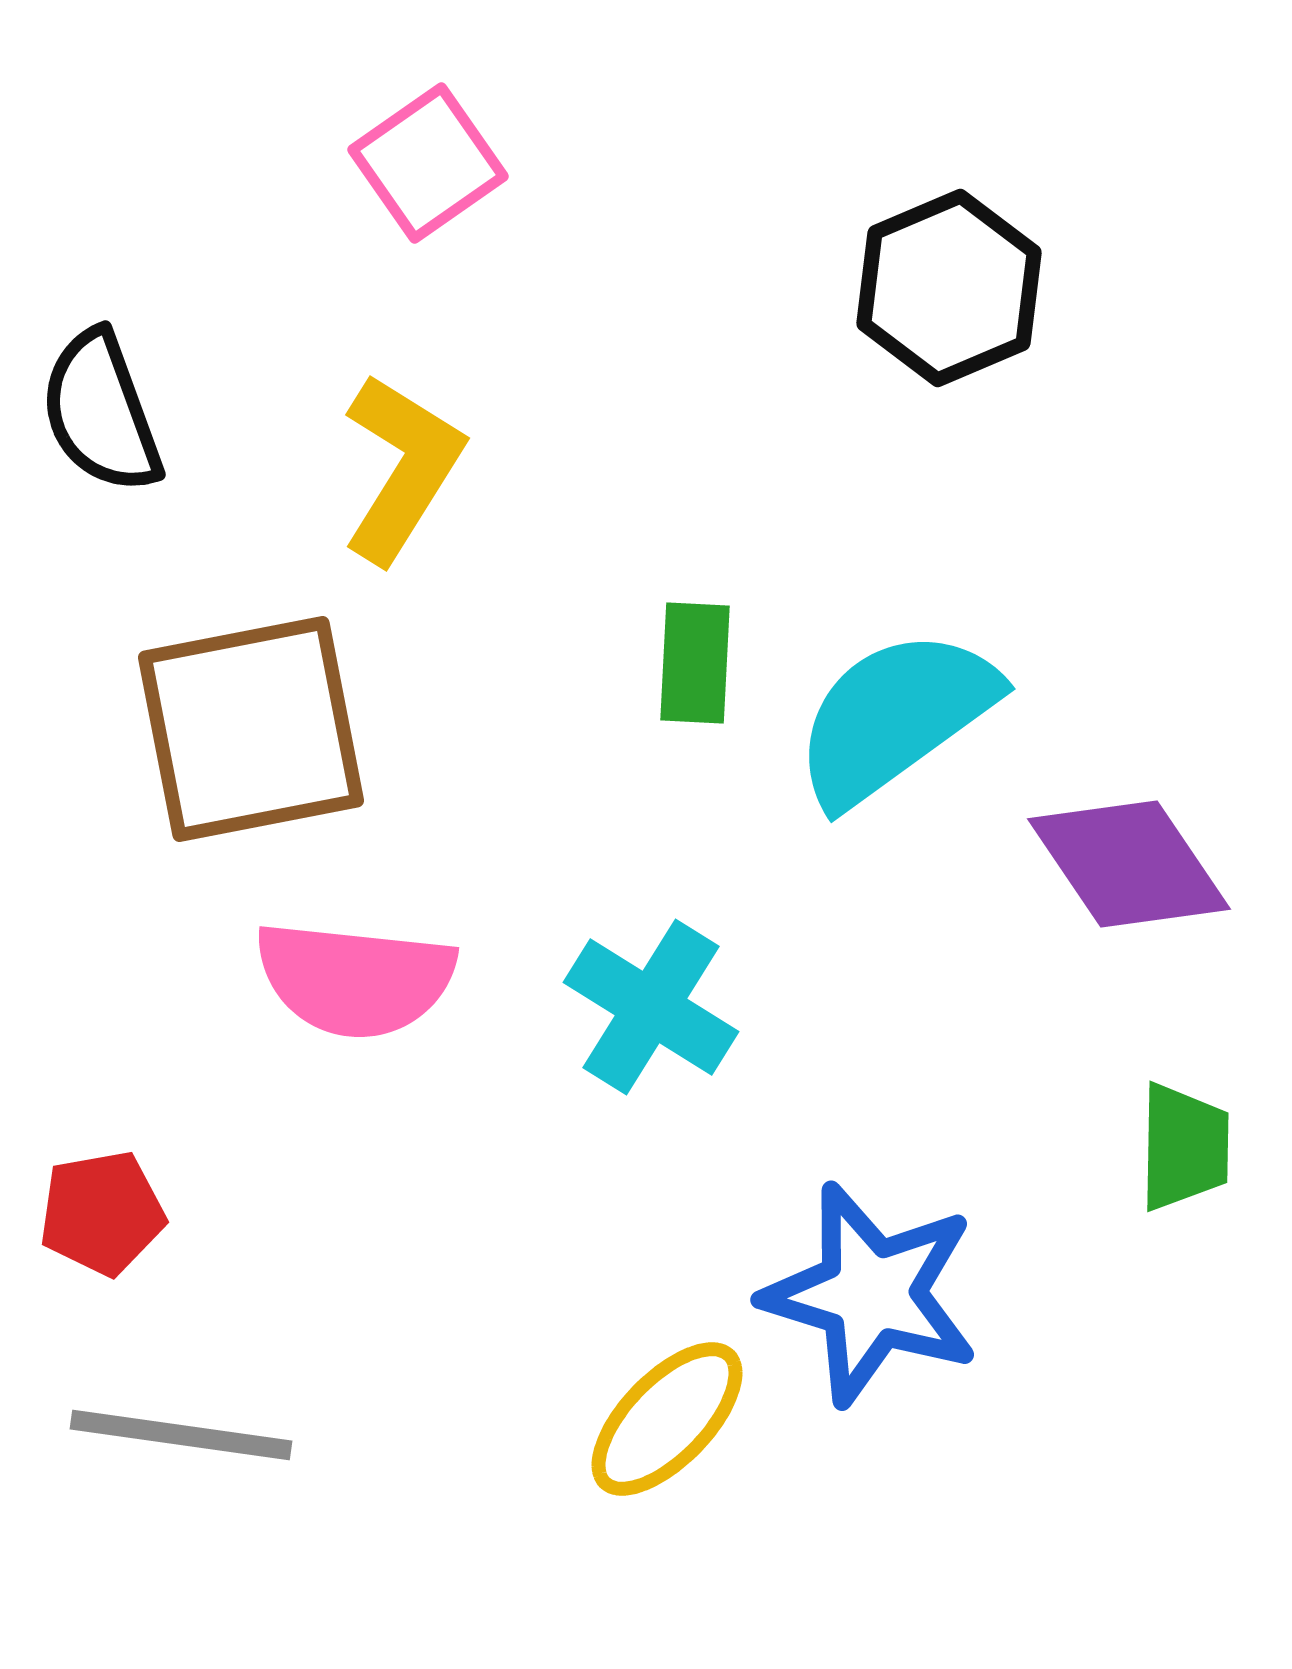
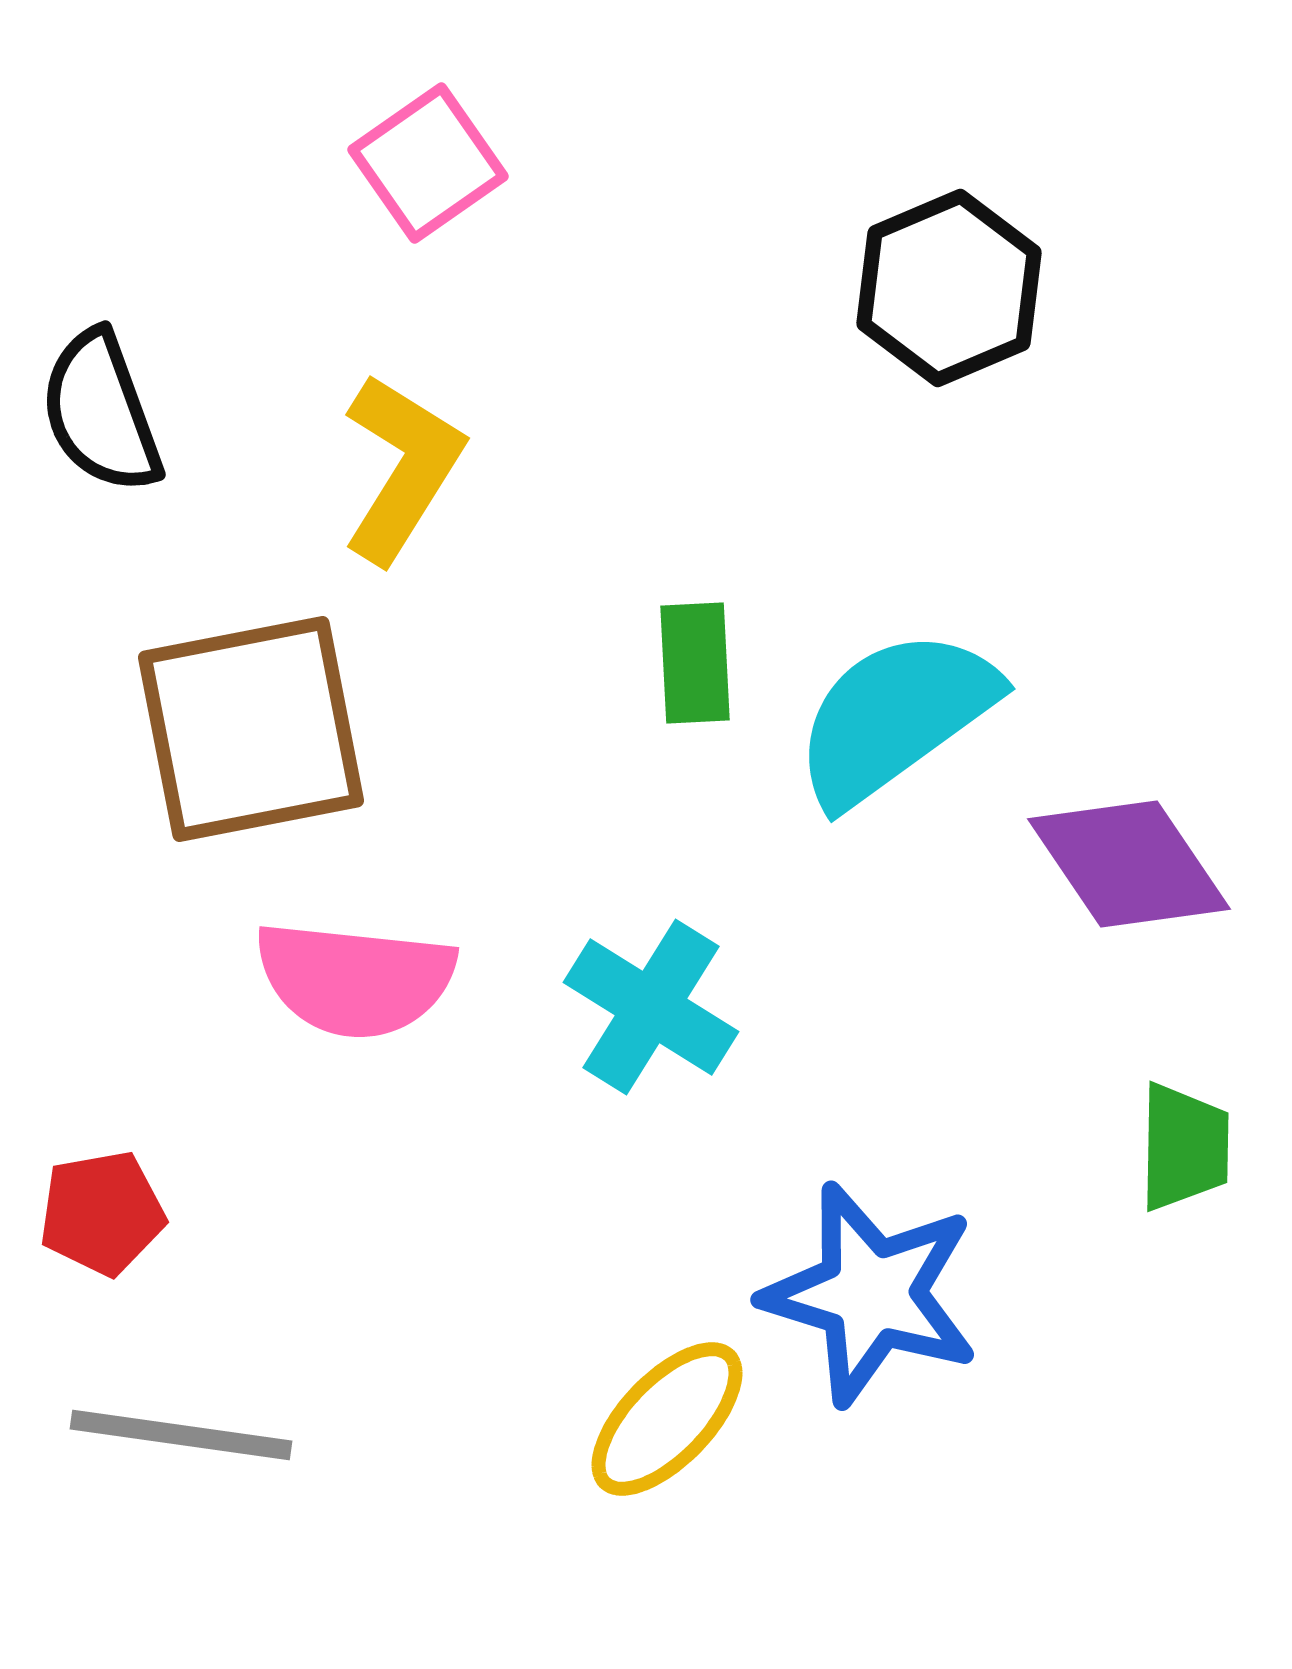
green rectangle: rotated 6 degrees counterclockwise
